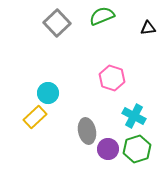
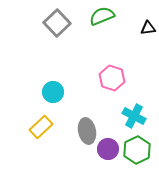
cyan circle: moved 5 px right, 1 px up
yellow rectangle: moved 6 px right, 10 px down
green hexagon: moved 1 px down; rotated 8 degrees counterclockwise
